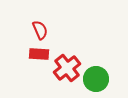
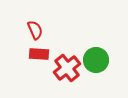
red semicircle: moved 5 px left
green circle: moved 19 px up
